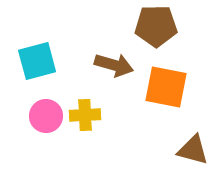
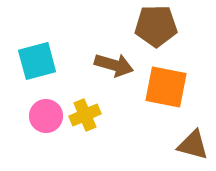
yellow cross: rotated 20 degrees counterclockwise
brown triangle: moved 5 px up
